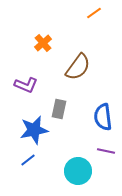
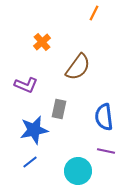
orange line: rotated 28 degrees counterclockwise
orange cross: moved 1 px left, 1 px up
blue semicircle: moved 1 px right
blue line: moved 2 px right, 2 px down
